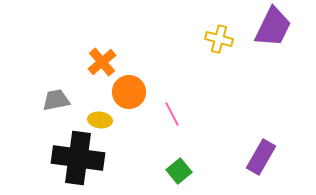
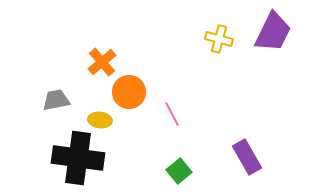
purple trapezoid: moved 5 px down
purple rectangle: moved 14 px left; rotated 60 degrees counterclockwise
